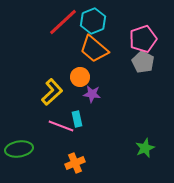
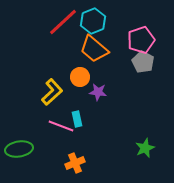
pink pentagon: moved 2 px left, 1 px down
purple star: moved 6 px right, 2 px up
